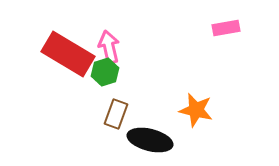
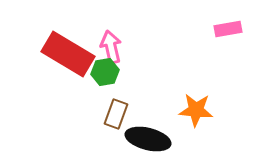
pink rectangle: moved 2 px right, 1 px down
pink arrow: moved 2 px right
green hexagon: rotated 8 degrees clockwise
orange star: rotated 8 degrees counterclockwise
black ellipse: moved 2 px left, 1 px up
